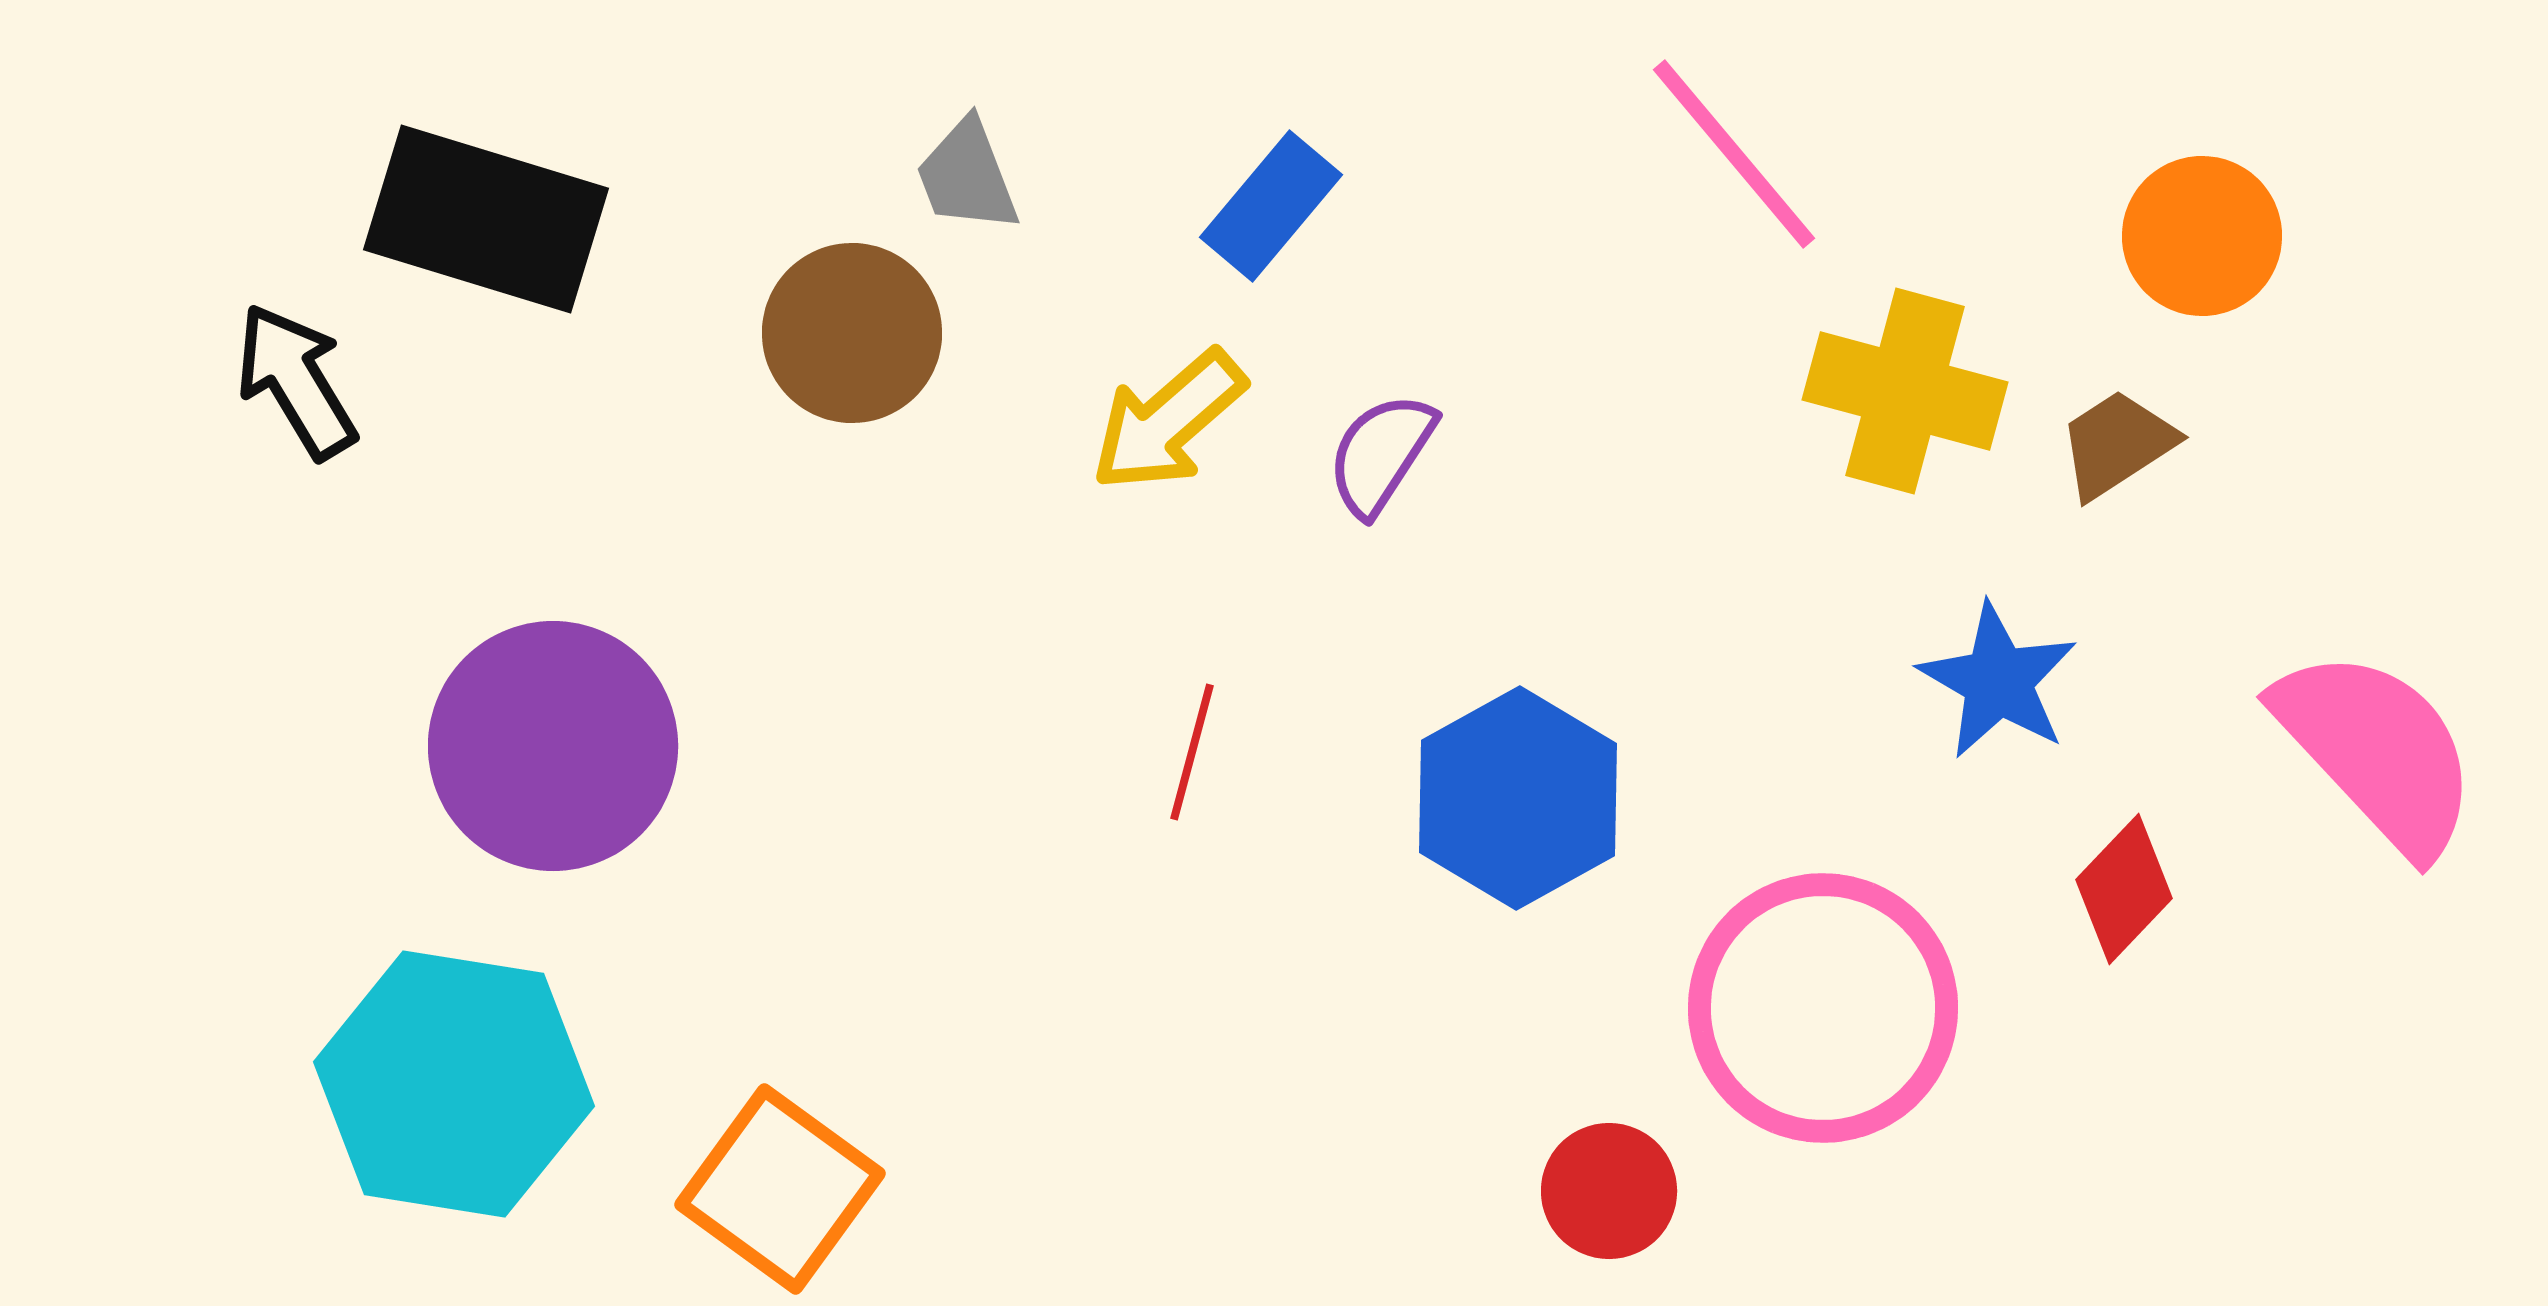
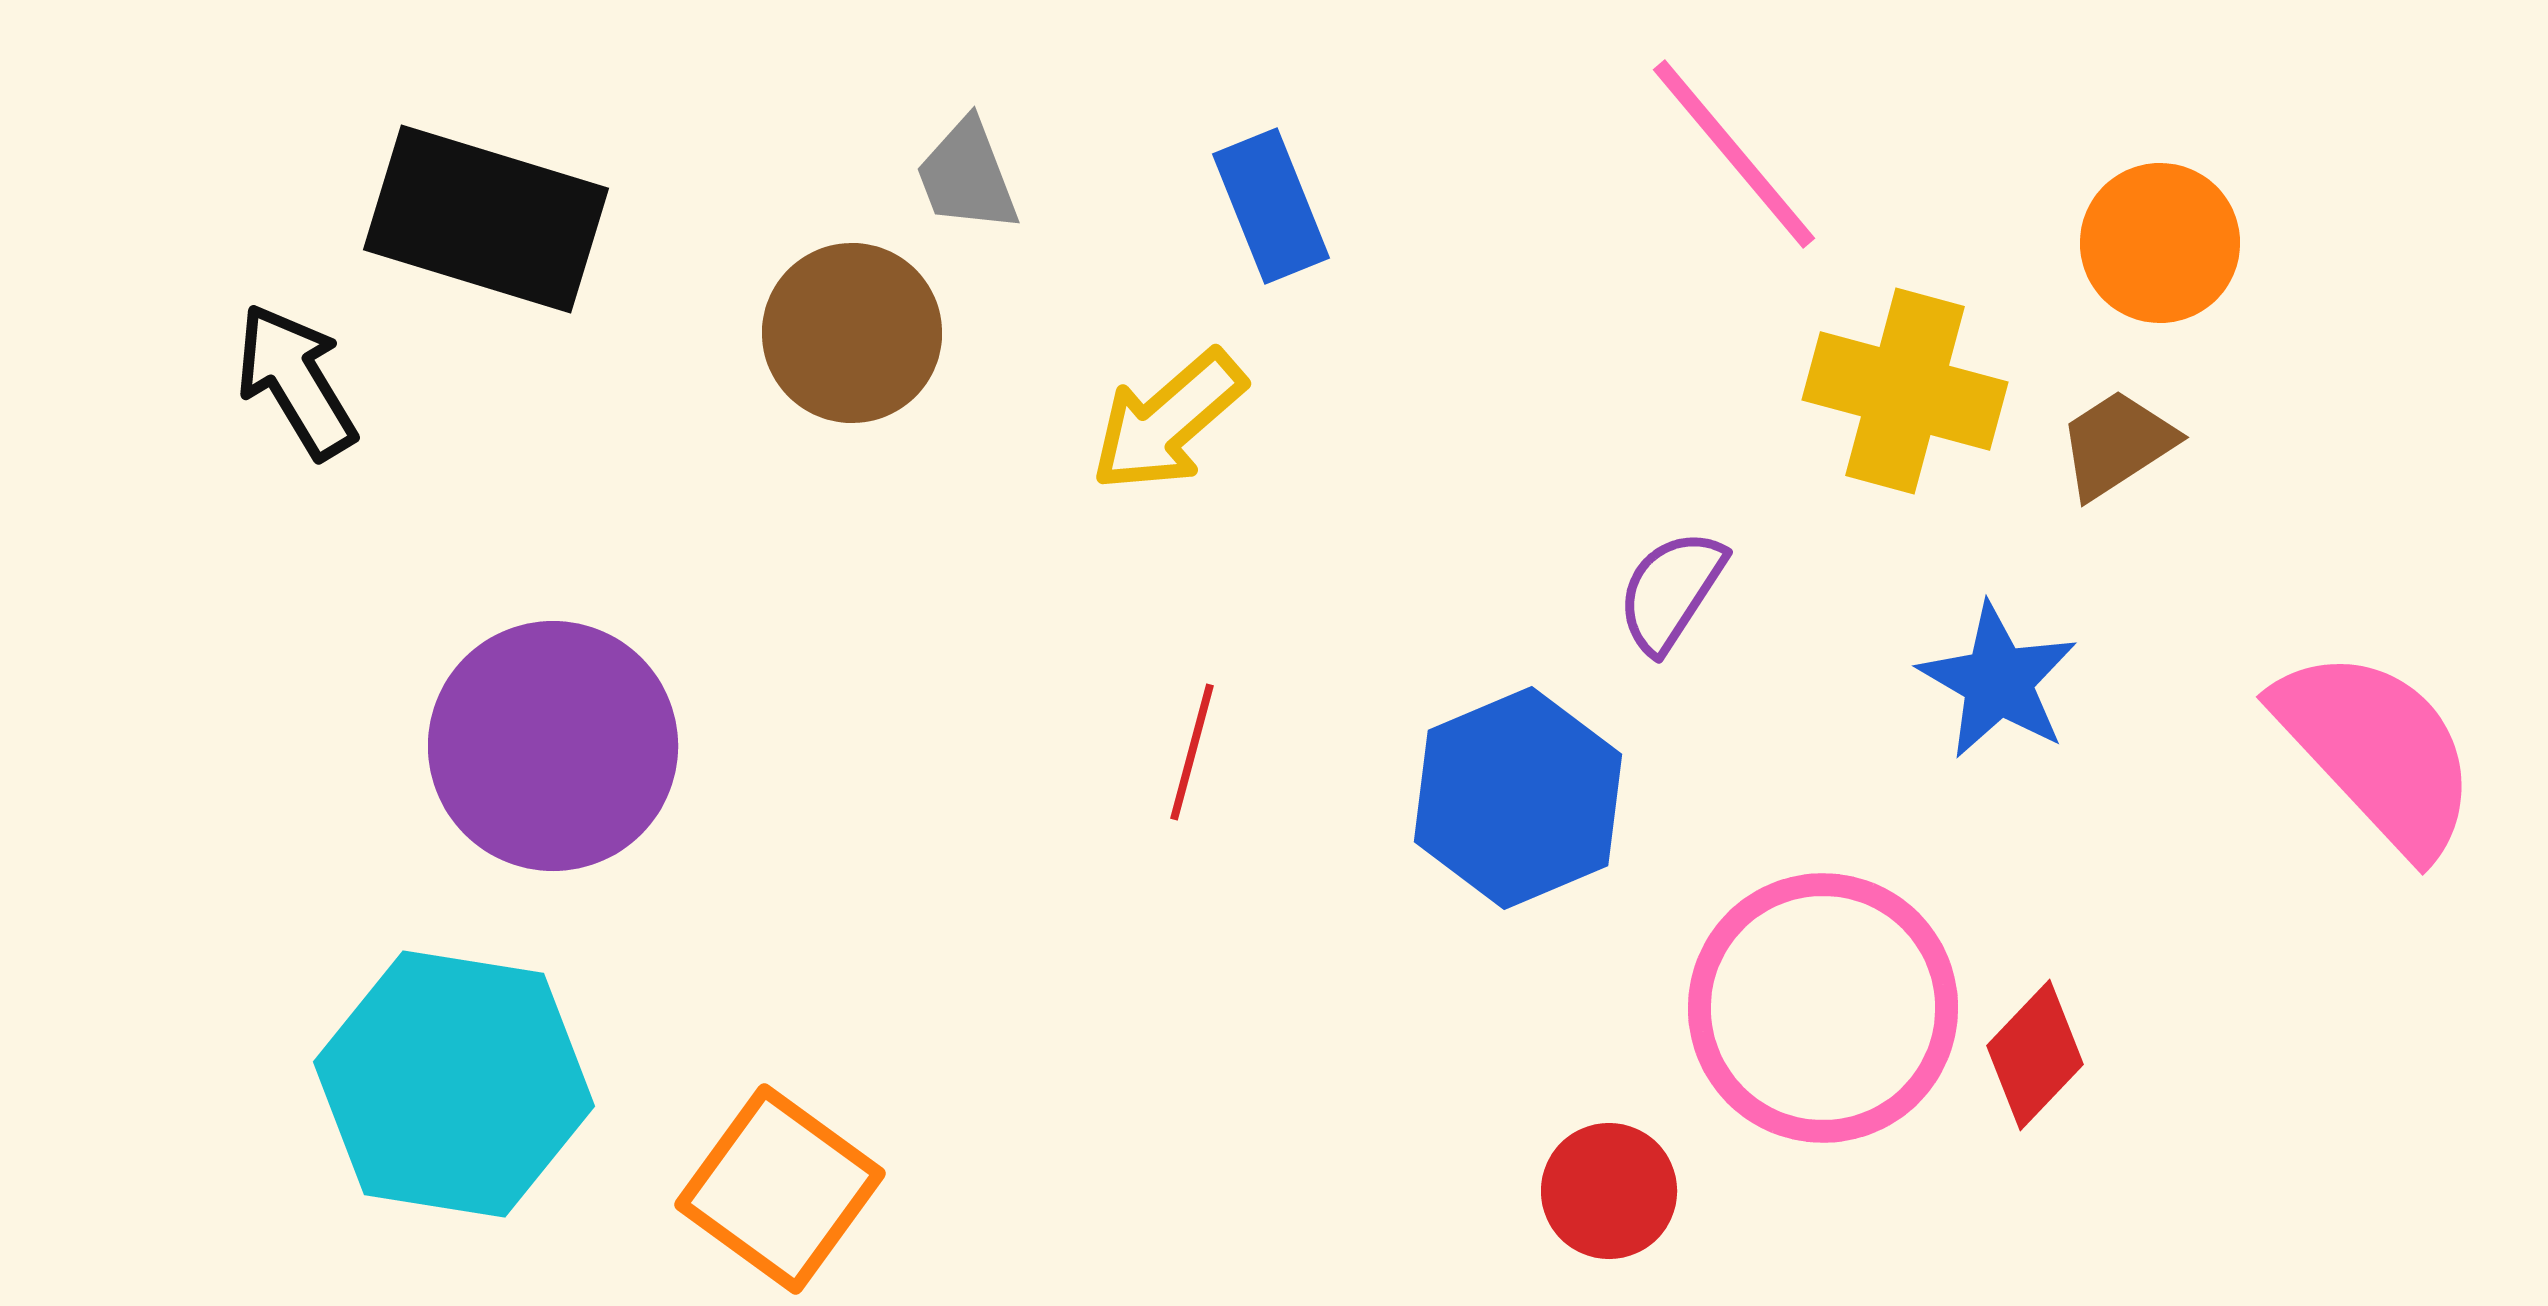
blue rectangle: rotated 62 degrees counterclockwise
orange circle: moved 42 px left, 7 px down
purple semicircle: moved 290 px right, 137 px down
blue hexagon: rotated 6 degrees clockwise
red diamond: moved 89 px left, 166 px down
